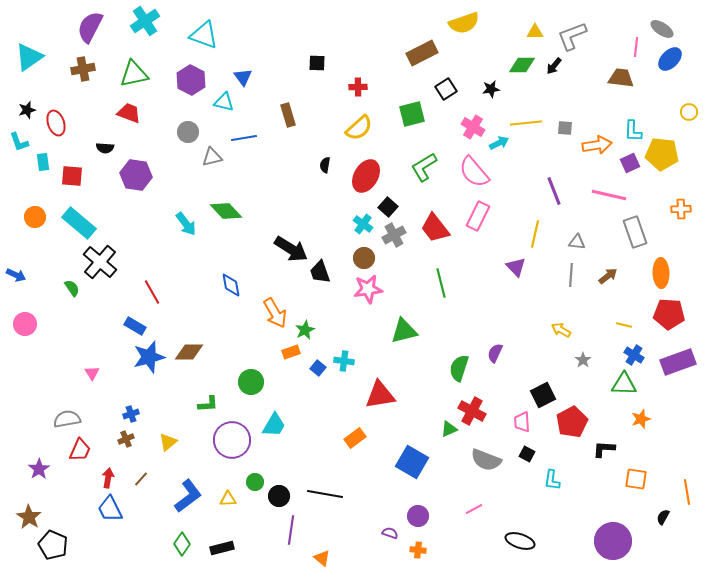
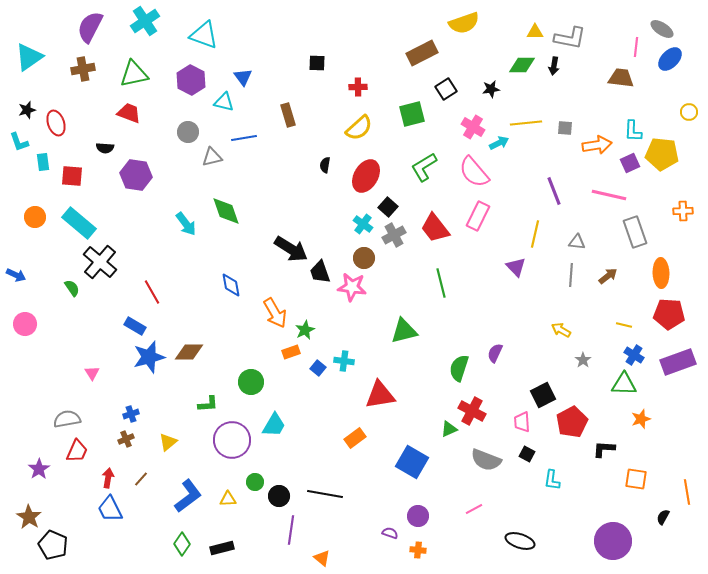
gray L-shape at (572, 36): moved 2 px left, 2 px down; rotated 148 degrees counterclockwise
black arrow at (554, 66): rotated 30 degrees counterclockwise
orange cross at (681, 209): moved 2 px right, 2 px down
green diamond at (226, 211): rotated 24 degrees clockwise
pink star at (368, 289): moved 16 px left, 2 px up; rotated 16 degrees clockwise
red trapezoid at (80, 450): moved 3 px left, 1 px down
